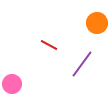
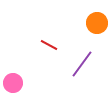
pink circle: moved 1 px right, 1 px up
